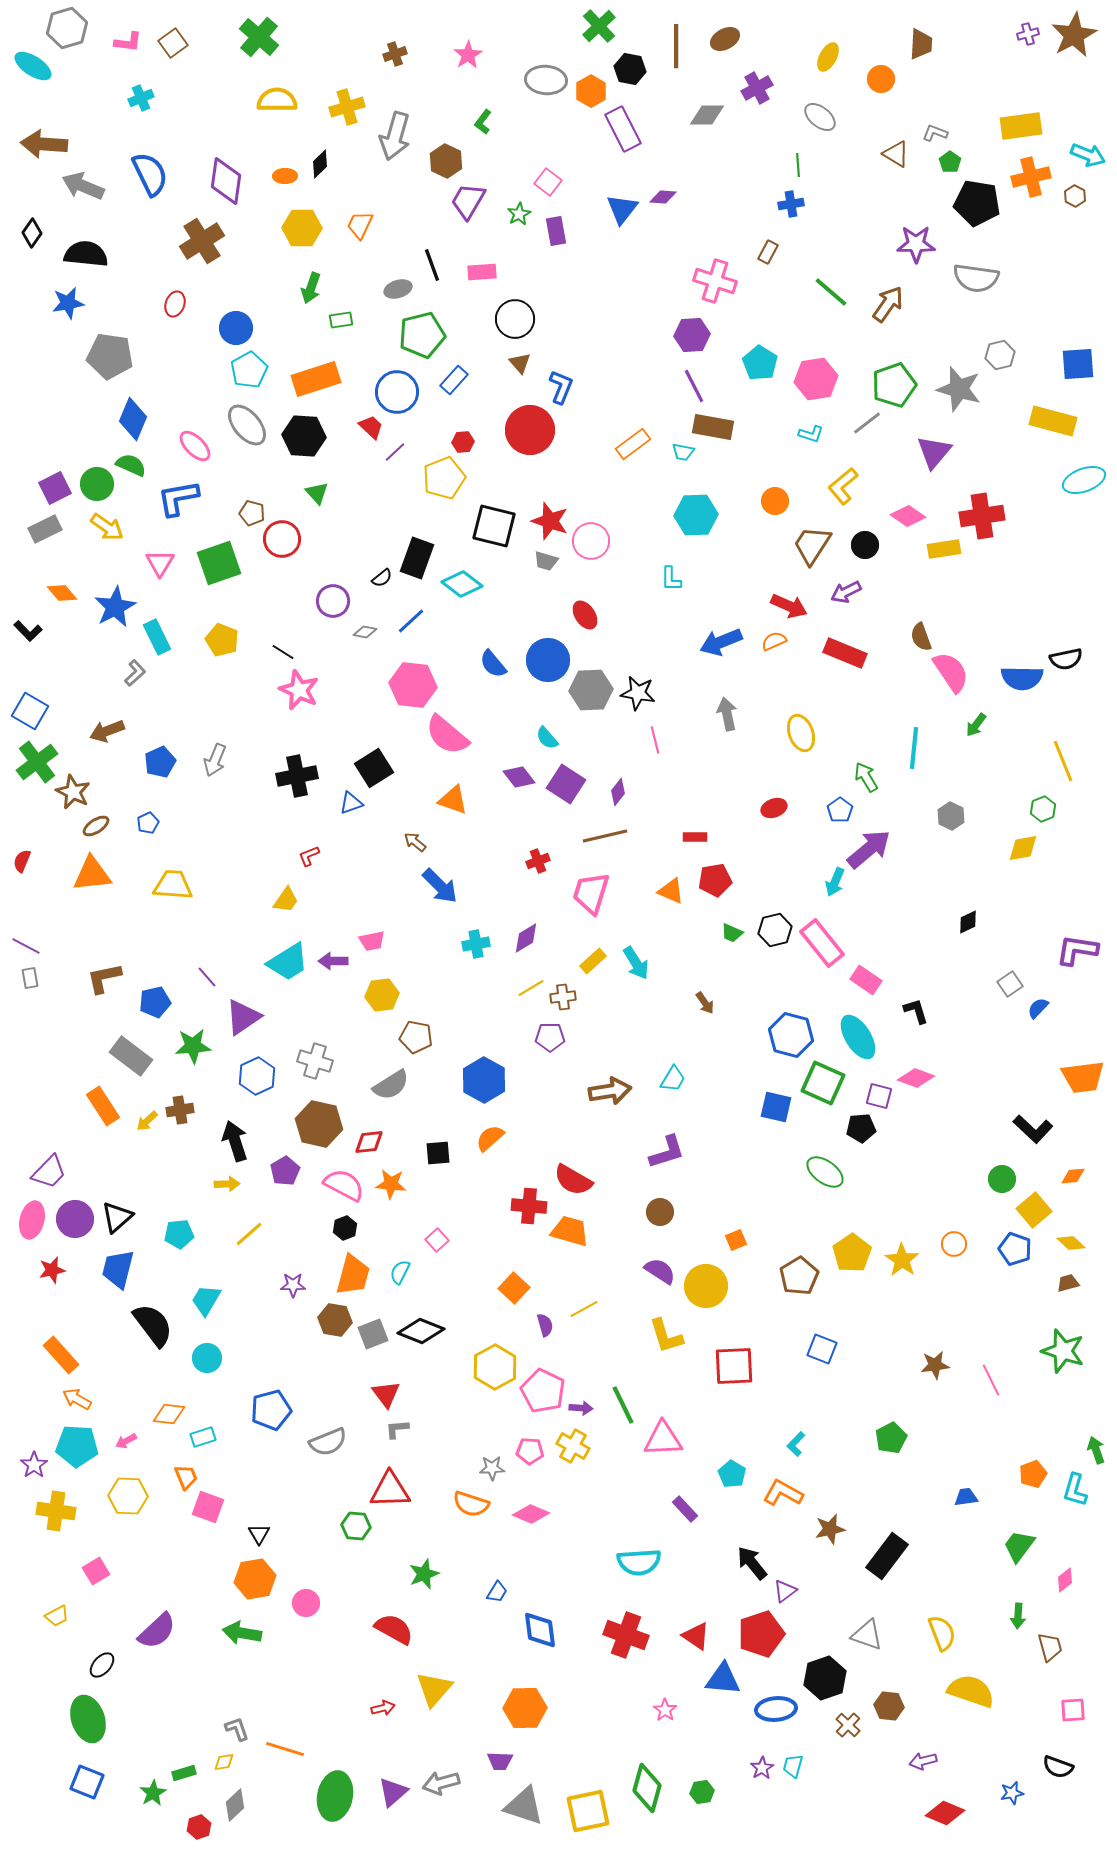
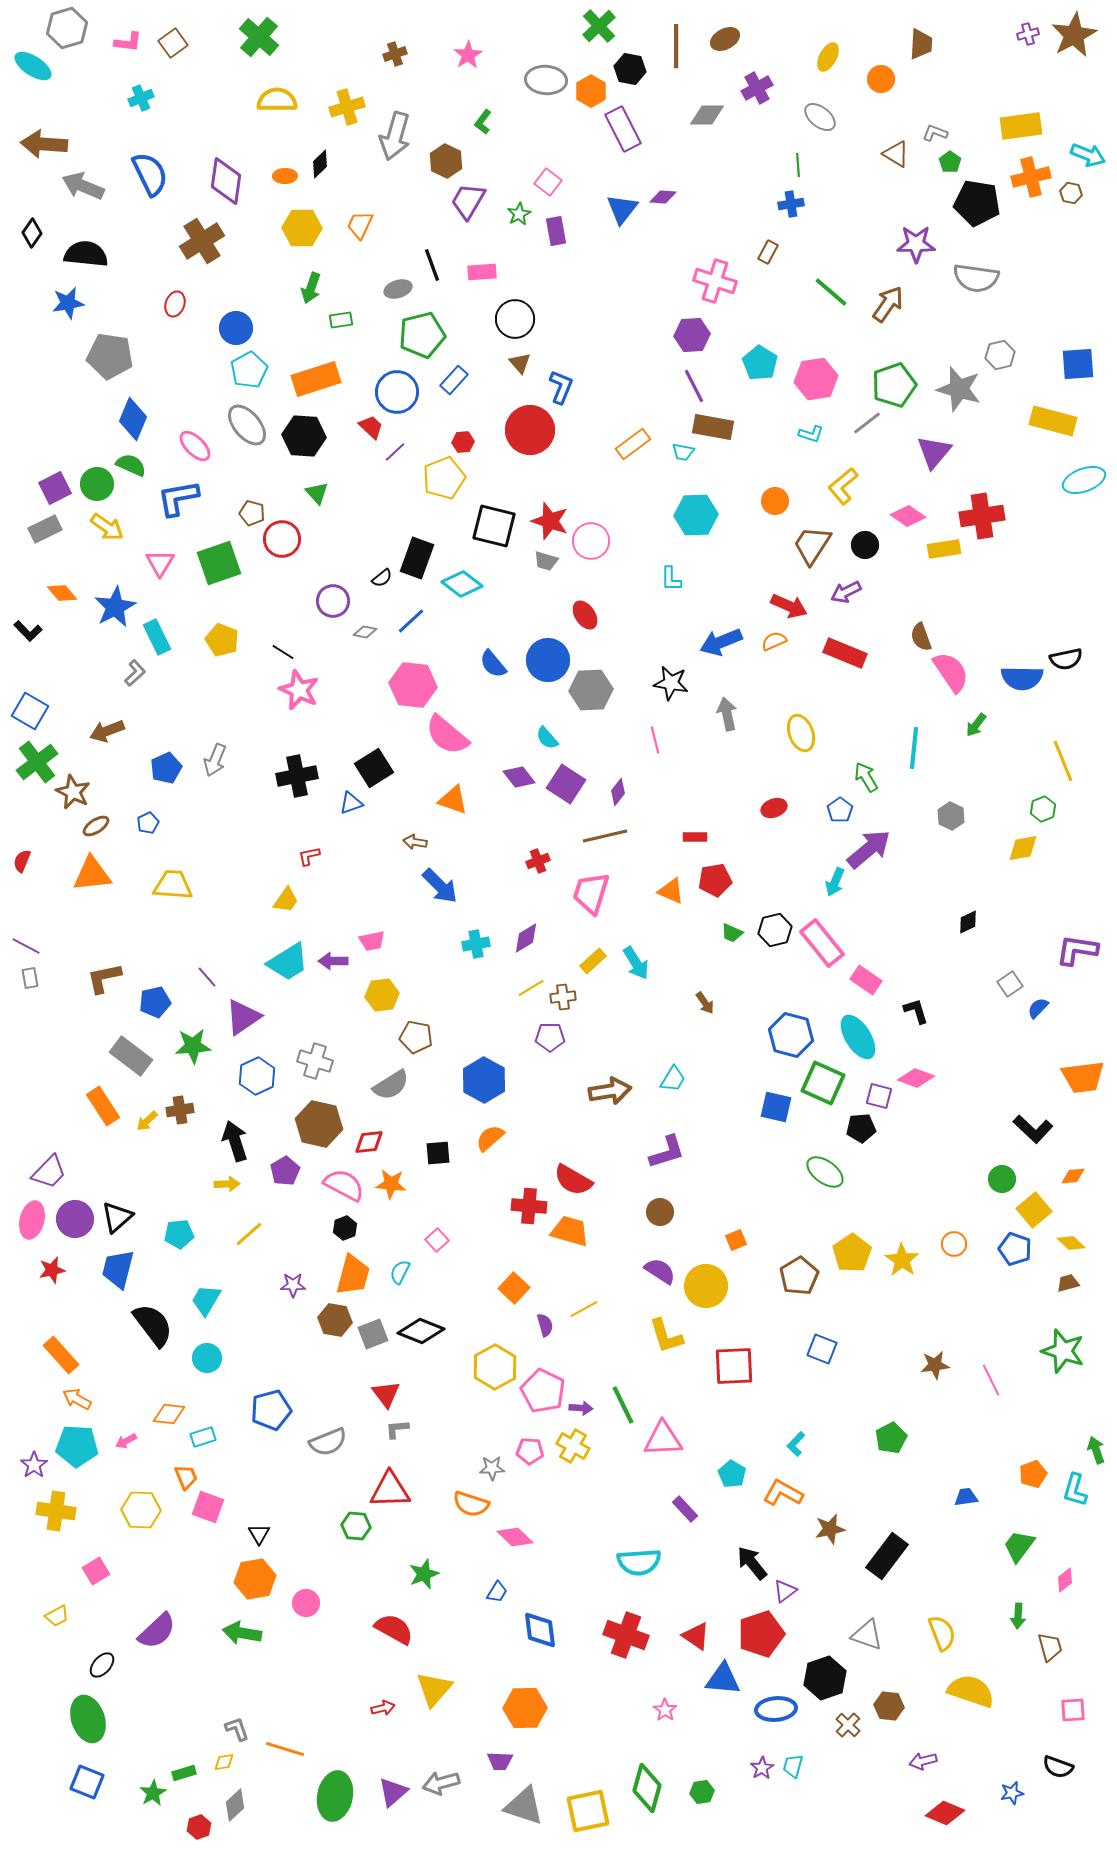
brown hexagon at (1075, 196): moved 4 px left, 3 px up; rotated 15 degrees counterclockwise
black star at (638, 693): moved 33 px right, 10 px up
blue pentagon at (160, 762): moved 6 px right, 6 px down
brown arrow at (415, 842): rotated 30 degrees counterclockwise
red L-shape at (309, 856): rotated 10 degrees clockwise
yellow hexagon at (128, 1496): moved 13 px right, 14 px down
pink diamond at (531, 1514): moved 16 px left, 23 px down; rotated 21 degrees clockwise
